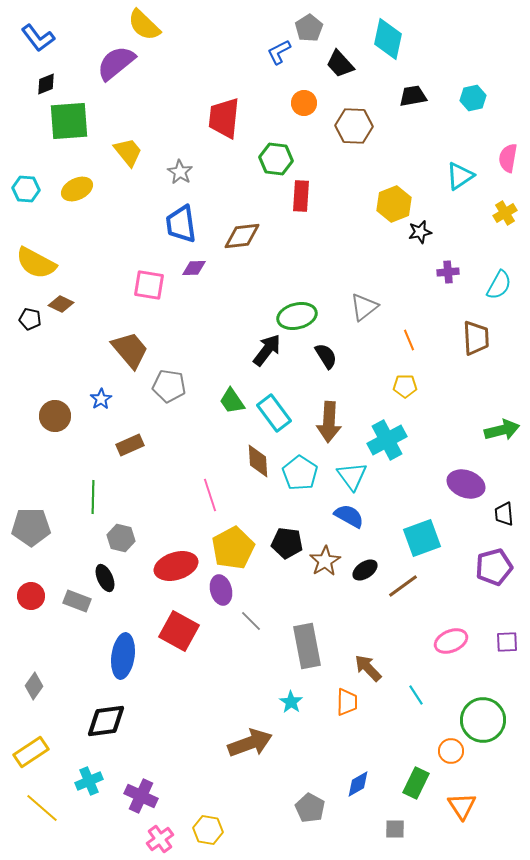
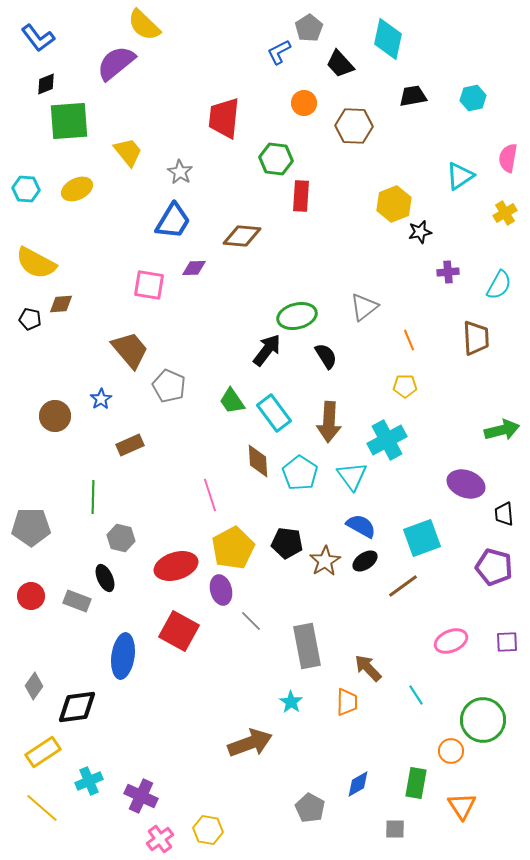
blue trapezoid at (181, 224): moved 8 px left, 3 px up; rotated 141 degrees counterclockwise
brown diamond at (242, 236): rotated 12 degrees clockwise
brown diamond at (61, 304): rotated 30 degrees counterclockwise
gray pentagon at (169, 386): rotated 16 degrees clockwise
blue semicircle at (349, 516): moved 12 px right, 10 px down
purple pentagon at (494, 567): rotated 30 degrees clockwise
black ellipse at (365, 570): moved 9 px up
black diamond at (106, 721): moved 29 px left, 14 px up
yellow rectangle at (31, 752): moved 12 px right
green rectangle at (416, 783): rotated 16 degrees counterclockwise
